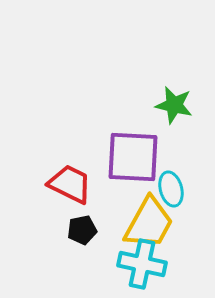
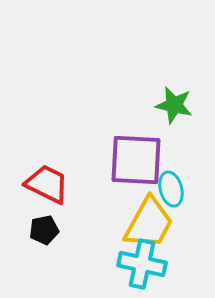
purple square: moved 3 px right, 3 px down
red trapezoid: moved 23 px left
black pentagon: moved 38 px left
